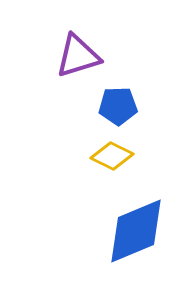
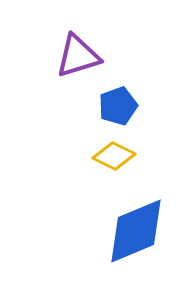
blue pentagon: rotated 18 degrees counterclockwise
yellow diamond: moved 2 px right
